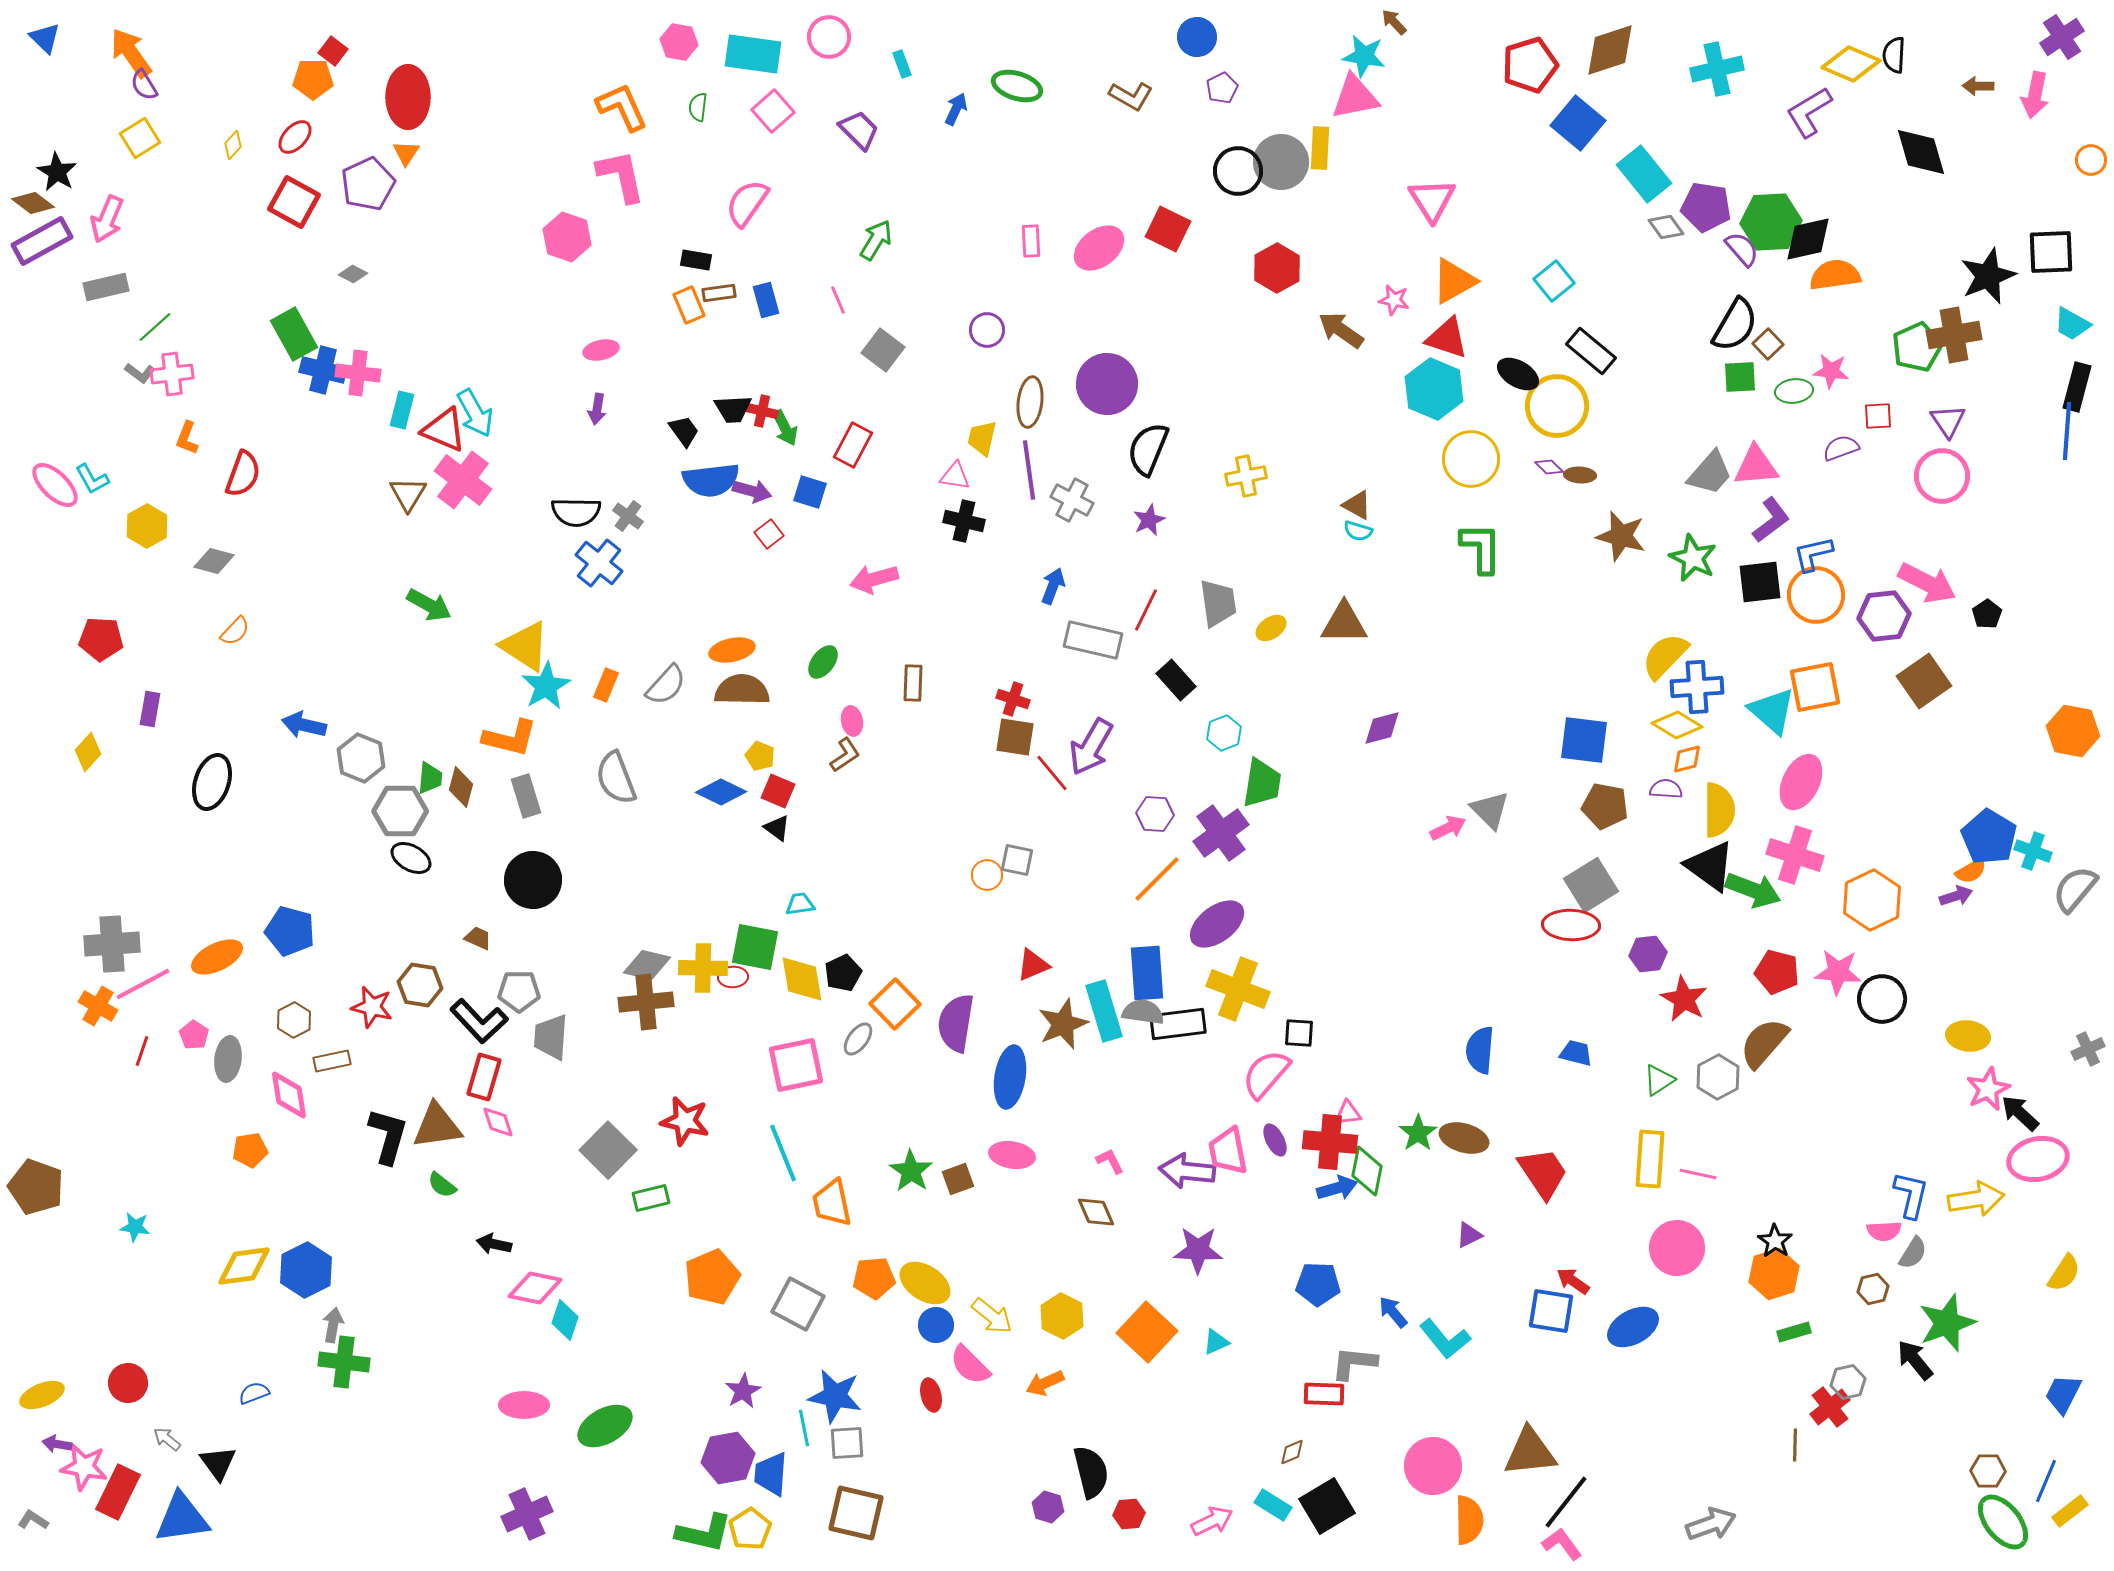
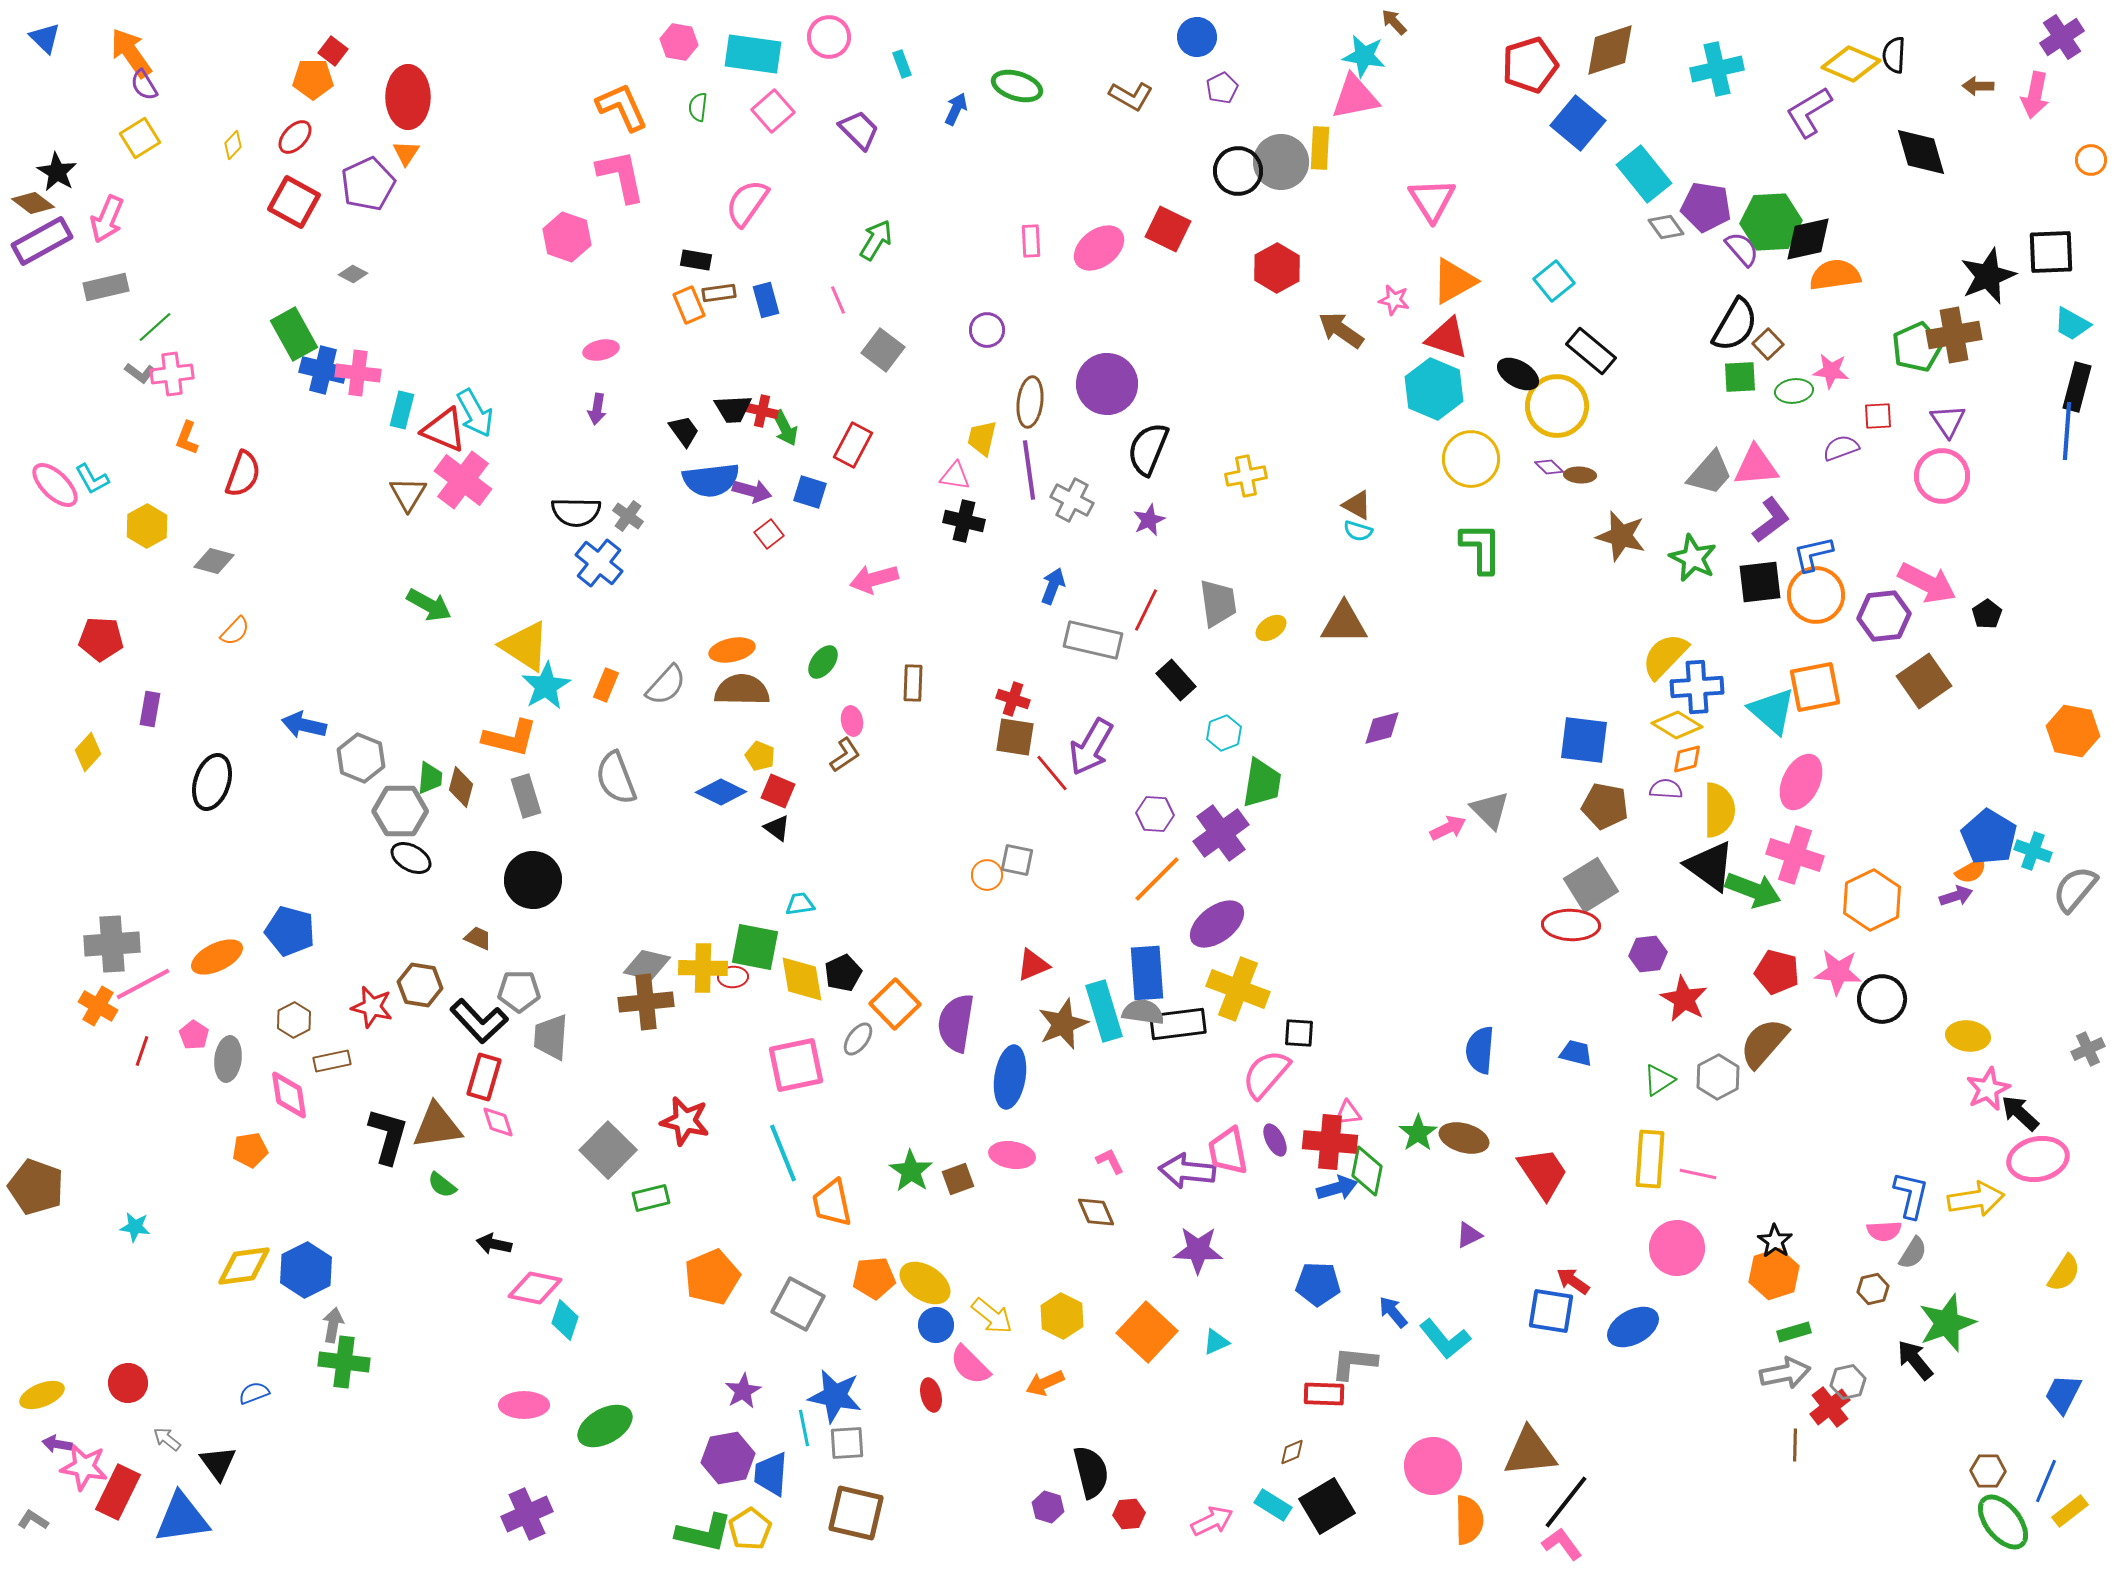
gray arrow at (1711, 1524): moved 74 px right, 151 px up; rotated 9 degrees clockwise
